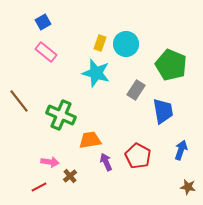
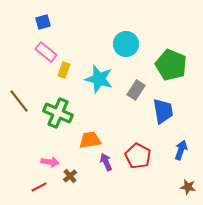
blue square: rotated 14 degrees clockwise
yellow rectangle: moved 36 px left, 27 px down
cyan star: moved 3 px right, 6 px down
green cross: moved 3 px left, 2 px up
